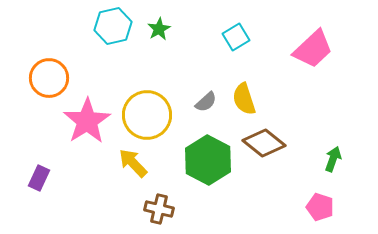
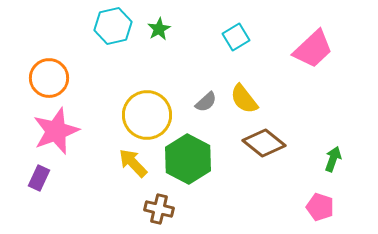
yellow semicircle: rotated 20 degrees counterclockwise
pink star: moved 31 px left, 10 px down; rotated 12 degrees clockwise
green hexagon: moved 20 px left, 1 px up
